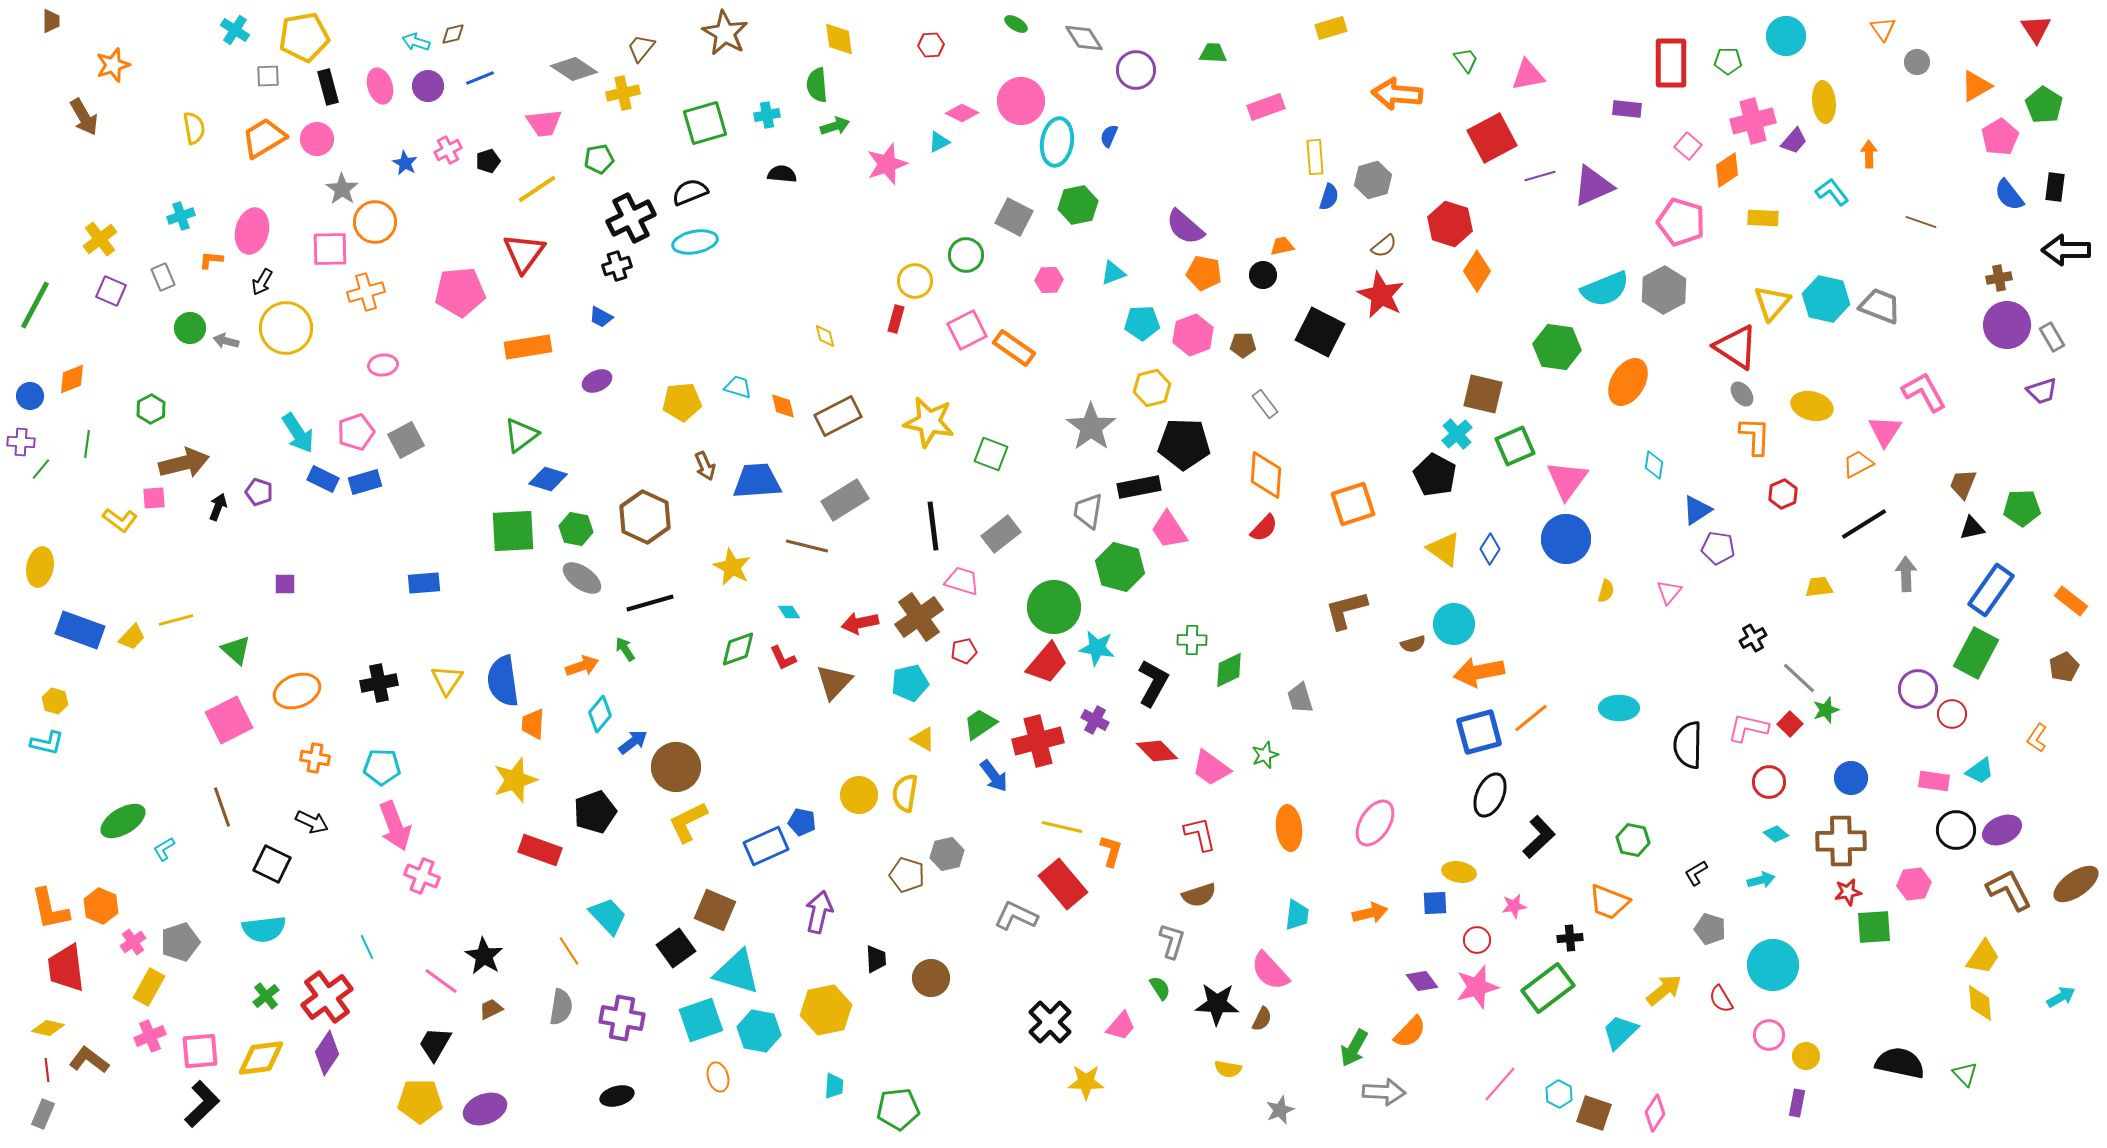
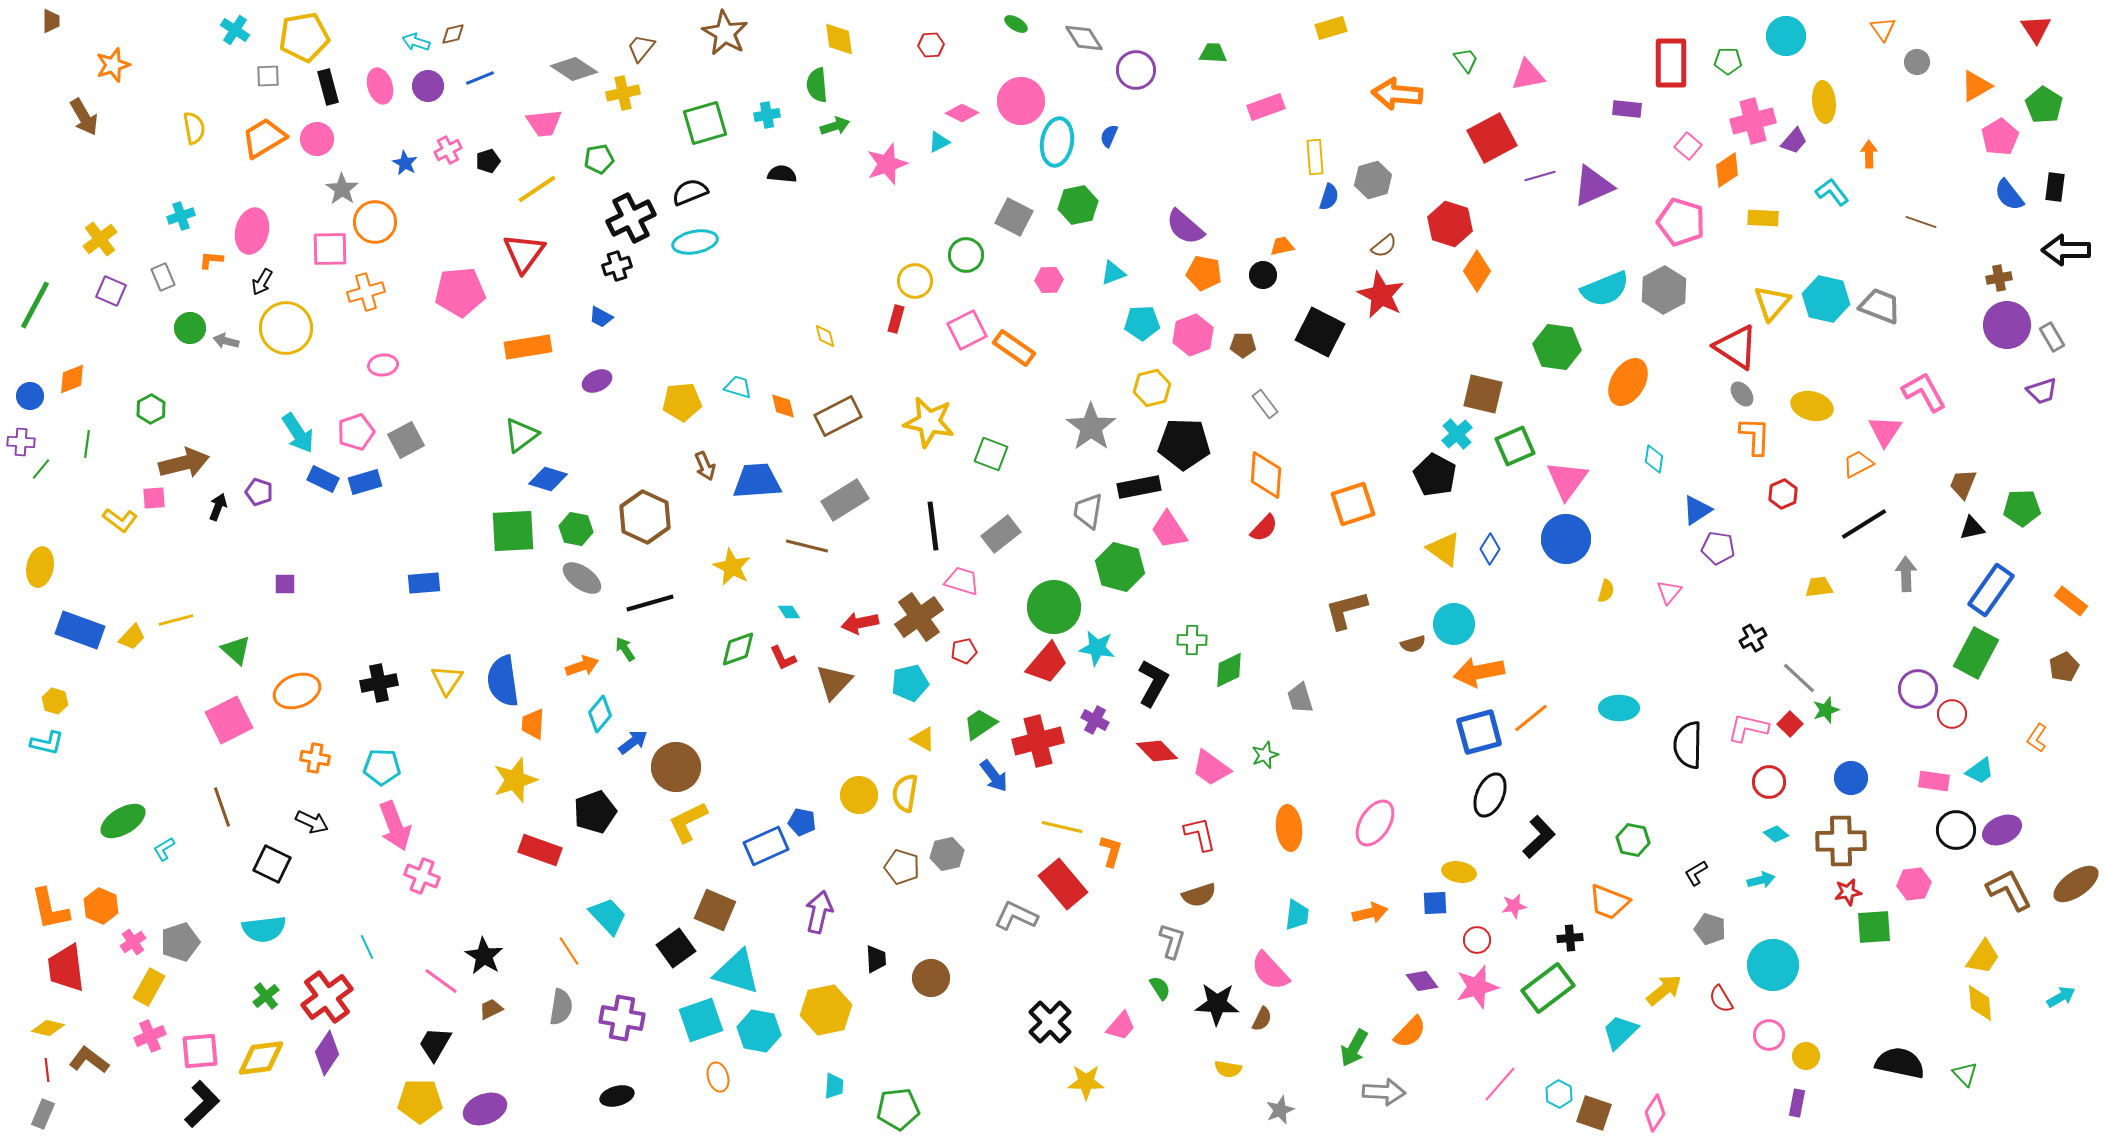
cyan diamond at (1654, 465): moved 6 px up
brown pentagon at (907, 875): moved 5 px left, 8 px up
